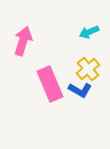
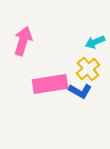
cyan arrow: moved 6 px right, 10 px down
pink rectangle: rotated 76 degrees counterclockwise
blue L-shape: moved 1 px down
